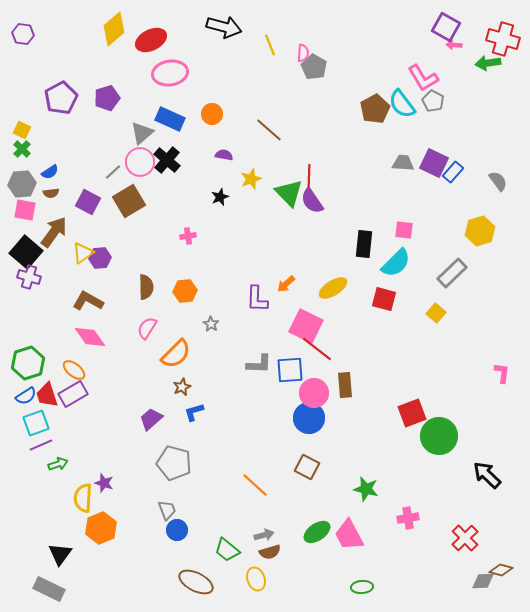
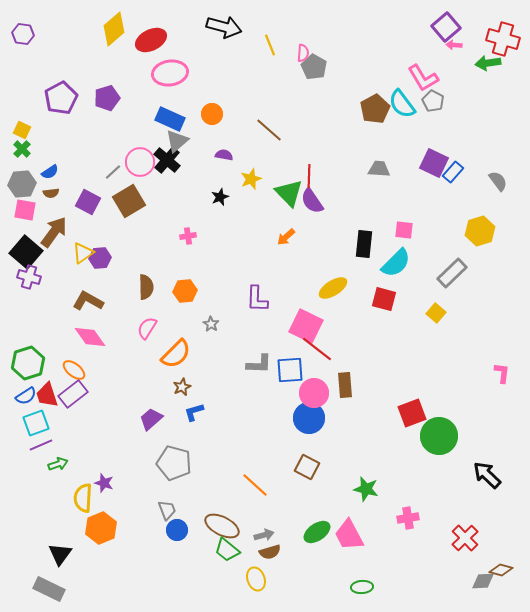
purple square at (446, 27): rotated 20 degrees clockwise
gray triangle at (142, 133): moved 35 px right, 8 px down
gray trapezoid at (403, 163): moved 24 px left, 6 px down
orange arrow at (286, 284): moved 47 px up
purple rectangle at (73, 394): rotated 8 degrees counterclockwise
brown ellipse at (196, 582): moved 26 px right, 56 px up
